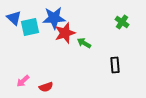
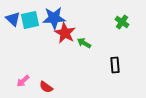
blue triangle: moved 1 px left, 1 px down
cyan square: moved 7 px up
red star: rotated 25 degrees counterclockwise
red semicircle: rotated 56 degrees clockwise
